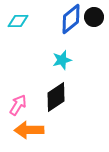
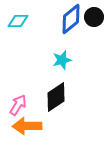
orange arrow: moved 2 px left, 4 px up
